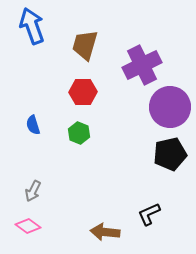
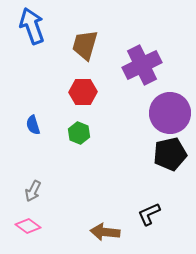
purple circle: moved 6 px down
